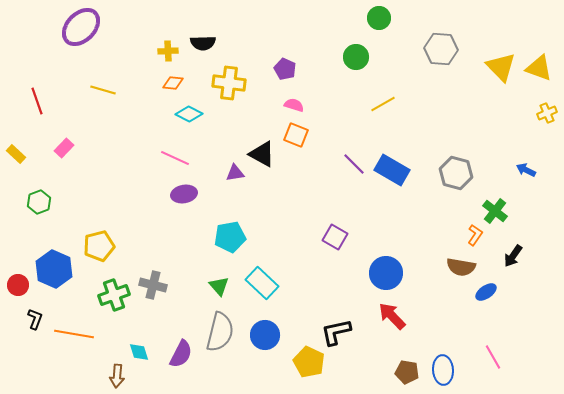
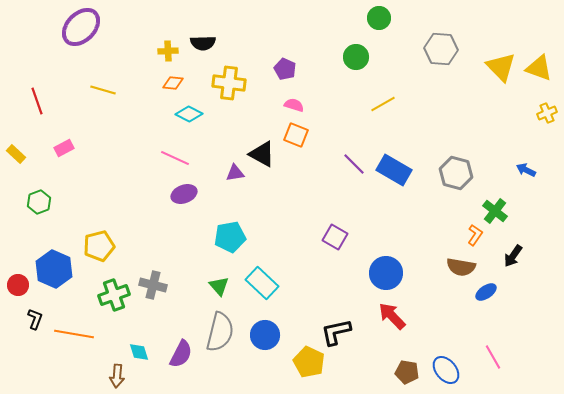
pink rectangle at (64, 148): rotated 18 degrees clockwise
blue rectangle at (392, 170): moved 2 px right
purple ellipse at (184, 194): rotated 10 degrees counterclockwise
blue ellipse at (443, 370): moved 3 px right; rotated 36 degrees counterclockwise
